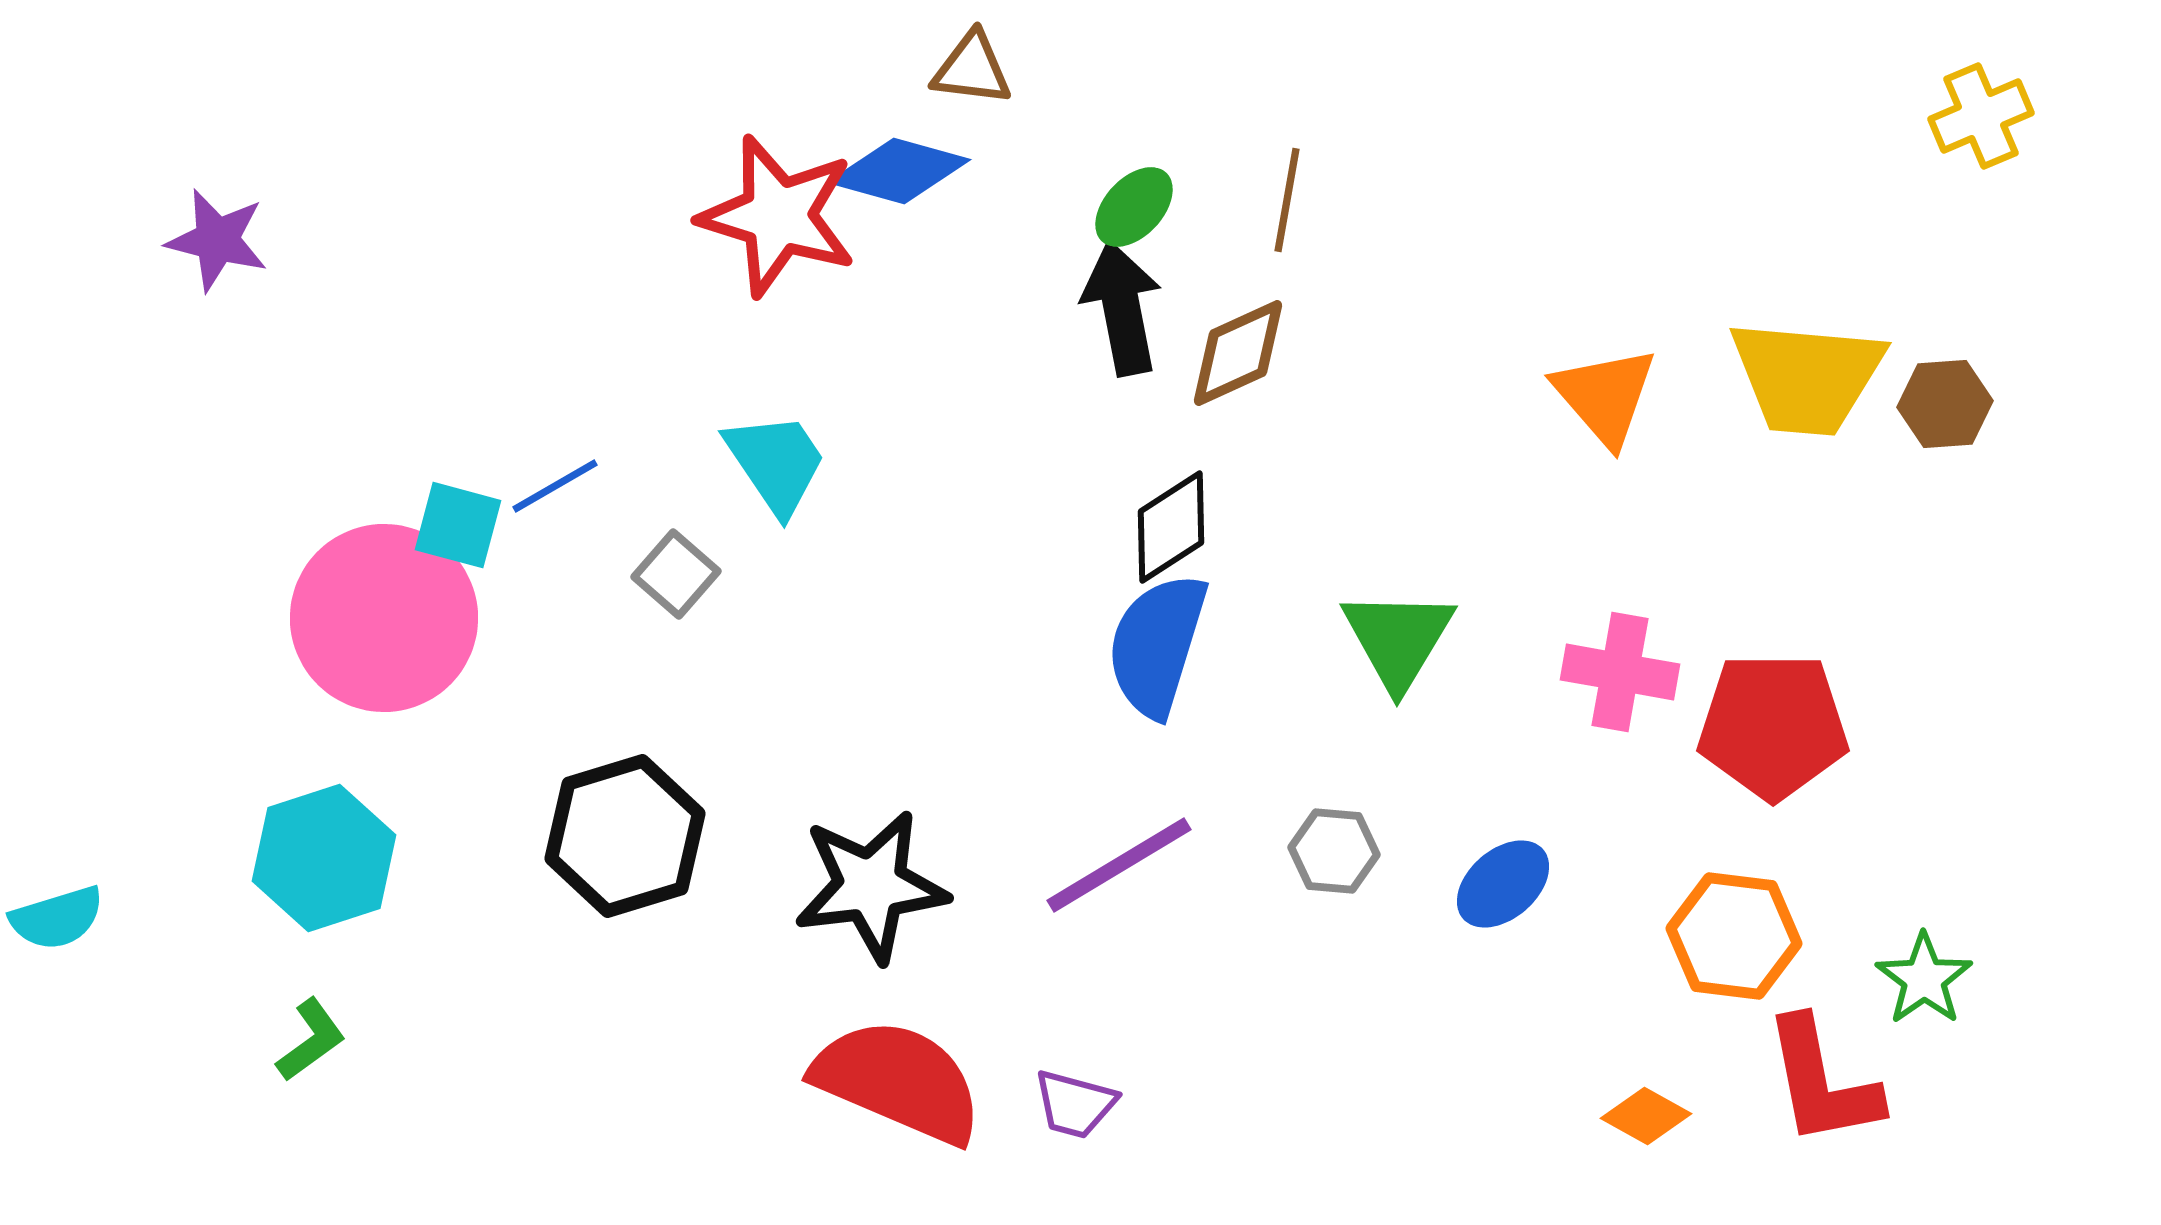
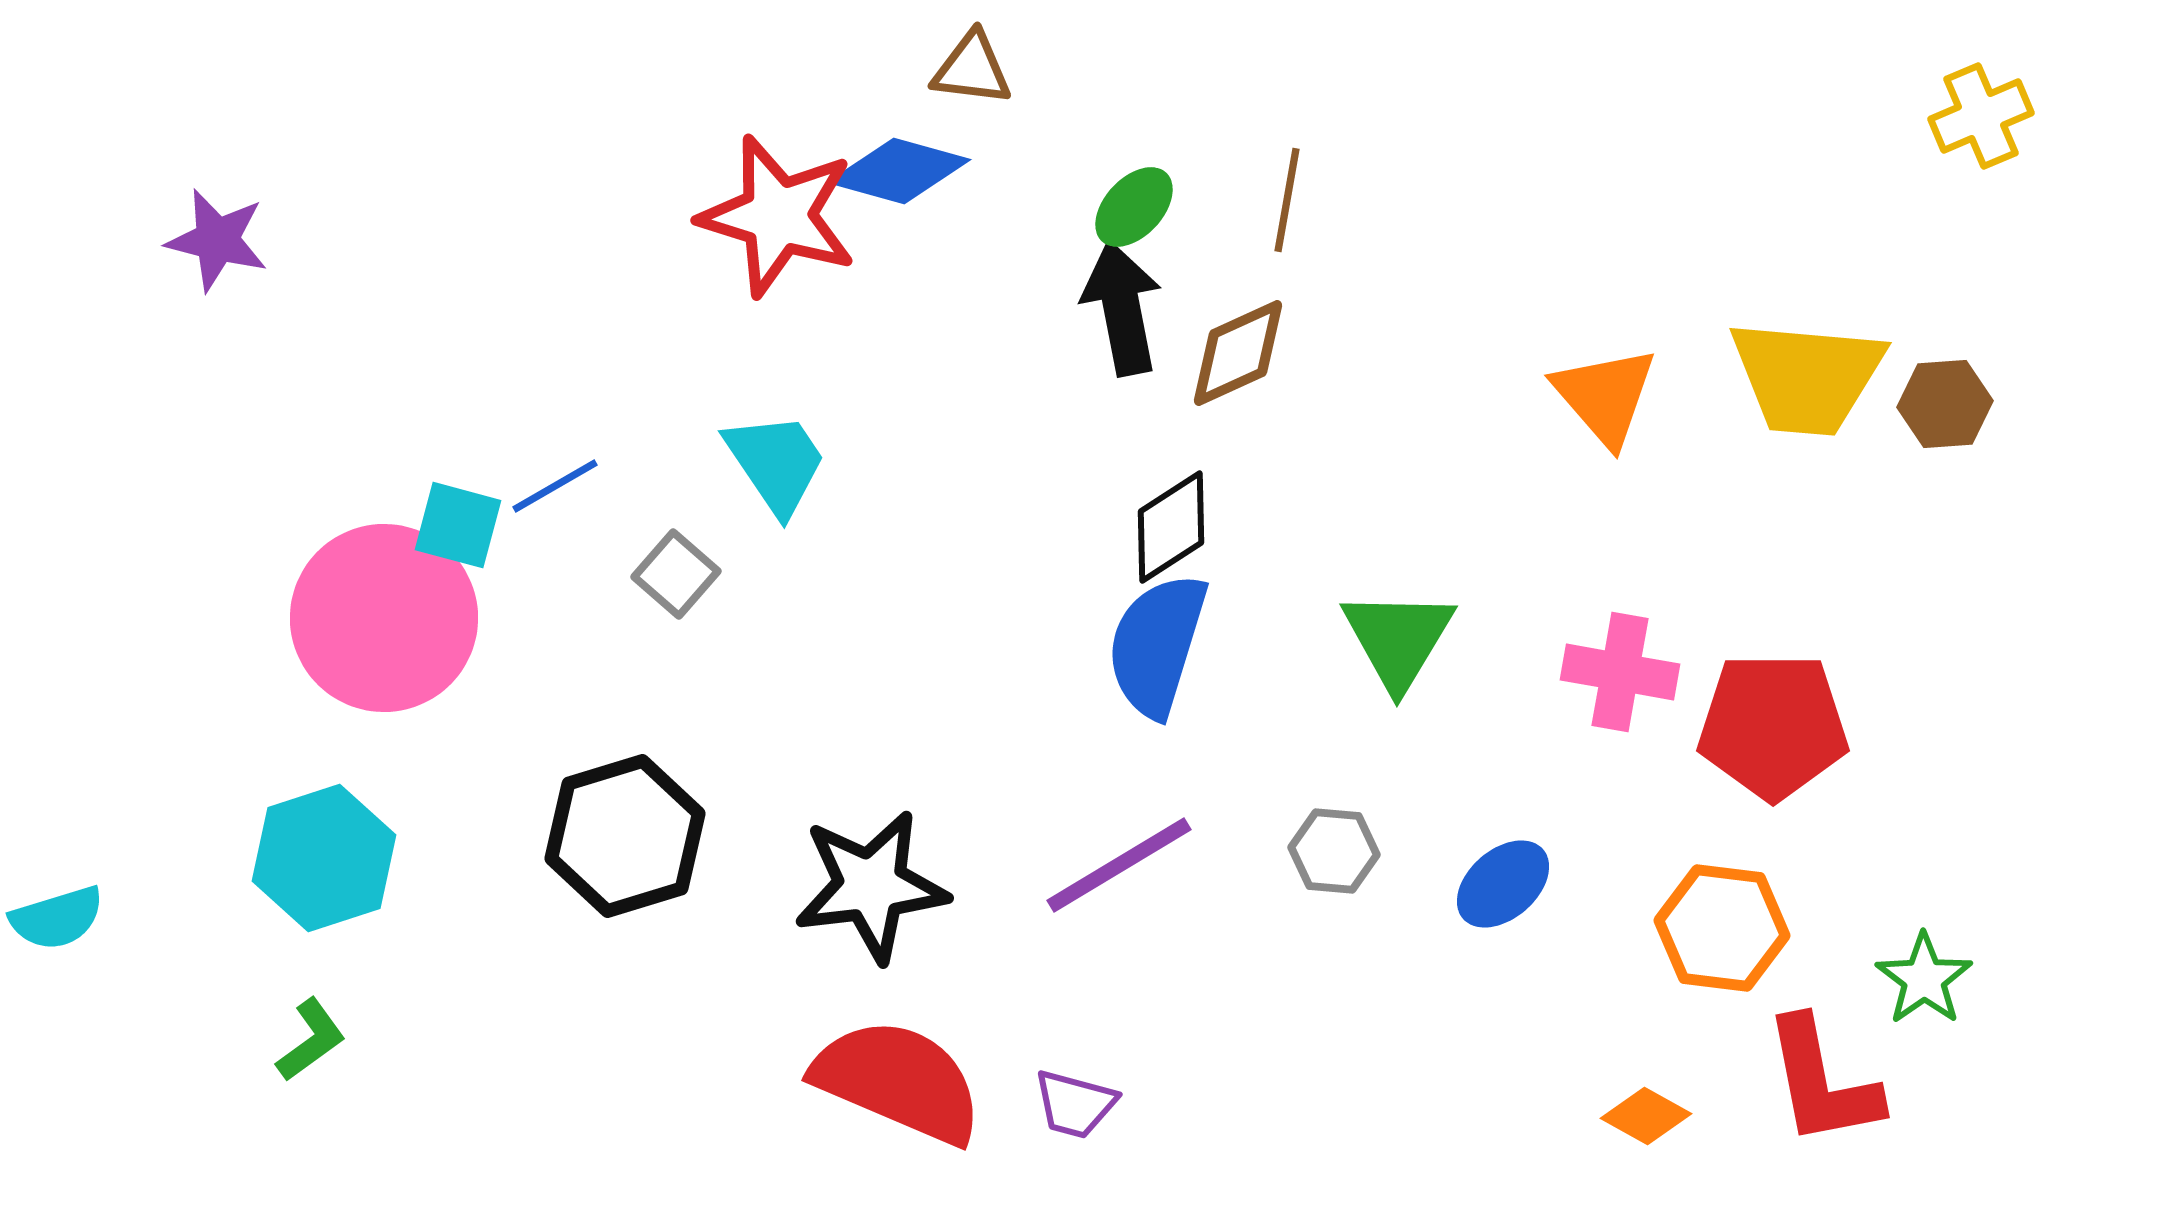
orange hexagon: moved 12 px left, 8 px up
